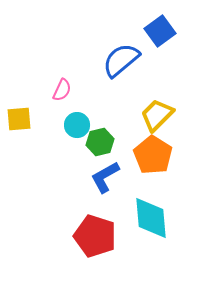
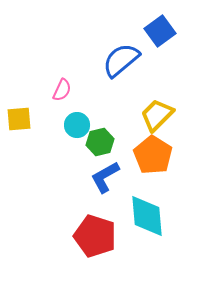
cyan diamond: moved 4 px left, 2 px up
